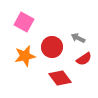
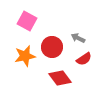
pink square: moved 3 px right, 1 px up
